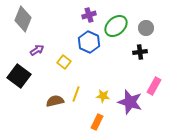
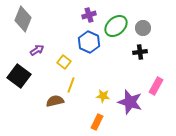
gray circle: moved 3 px left
pink rectangle: moved 2 px right
yellow line: moved 5 px left, 9 px up
